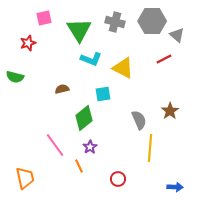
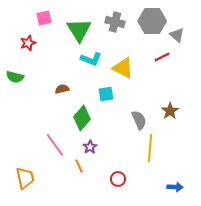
red line: moved 2 px left, 2 px up
cyan square: moved 3 px right
green diamond: moved 2 px left; rotated 10 degrees counterclockwise
